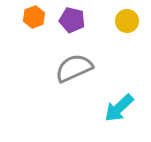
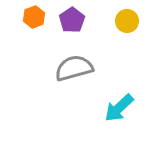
purple pentagon: rotated 25 degrees clockwise
gray semicircle: rotated 9 degrees clockwise
